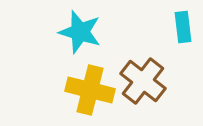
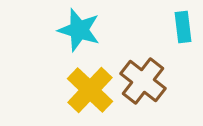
cyan star: moved 1 px left, 2 px up
yellow cross: rotated 30 degrees clockwise
